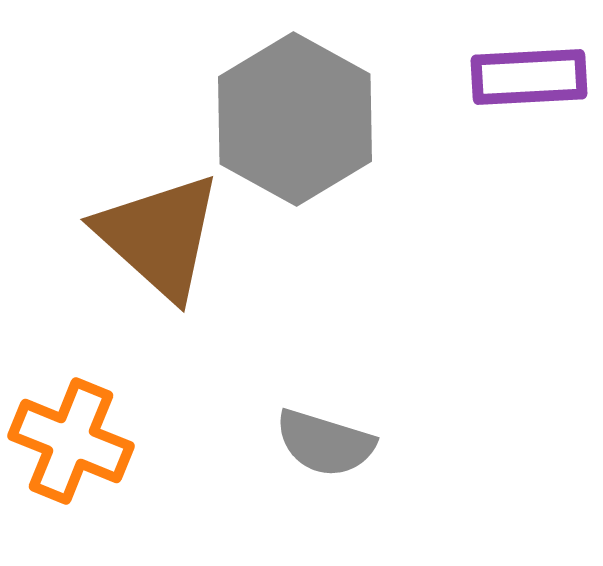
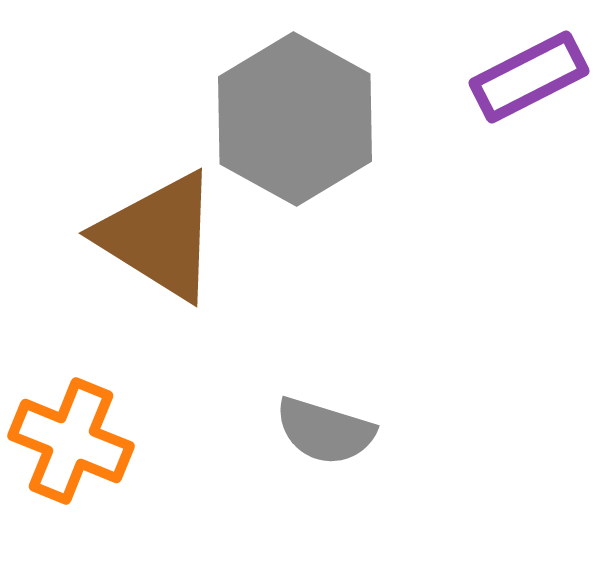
purple rectangle: rotated 24 degrees counterclockwise
brown triangle: rotated 10 degrees counterclockwise
gray semicircle: moved 12 px up
